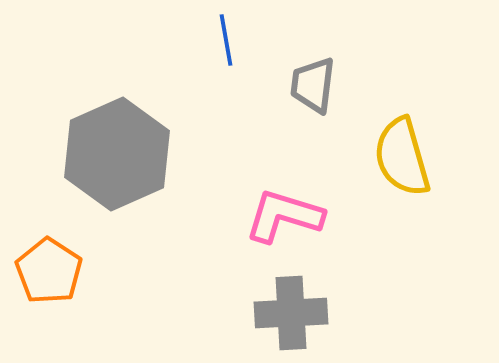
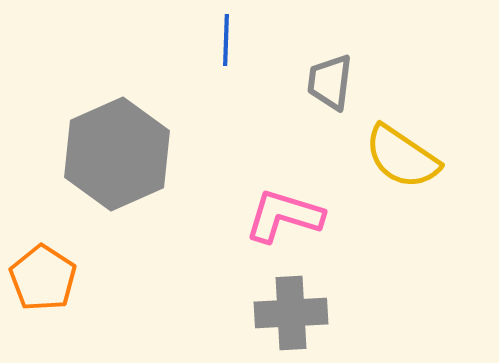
blue line: rotated 12 degrees clockwise
gray trapezoid: moved 17 px right, 3 px up
yellow semicircle: rotated 40 degrees counterclockwise
orange pentagon: moved 6 px left, 7 px down
